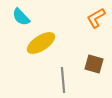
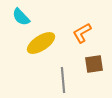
orange L-shape: moved 14 px left, 15 px down
brown square: rotated 24 degrees counterclockwise
